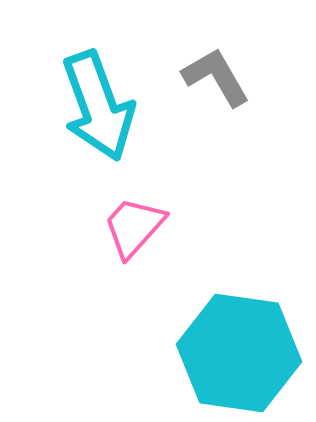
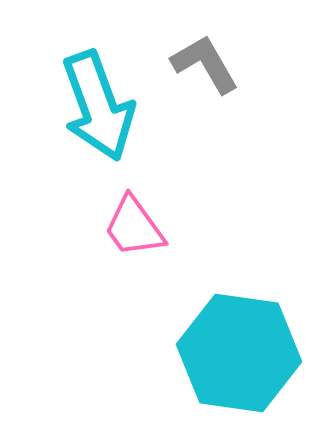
gray L-shape: moved 11 px left, 13 px up
pink trapezoid: rotated 78 degrees counterclockwise
